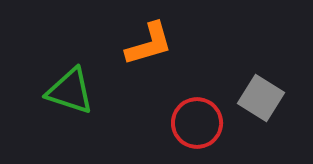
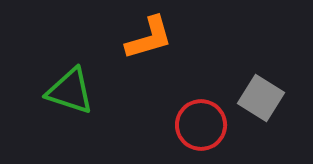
orange L-shape: moved 6 px up
red circle: moved 4 px right, 2 px down
